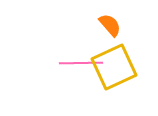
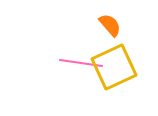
pink line: rotated 9 degrees clockwise
